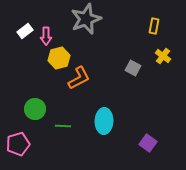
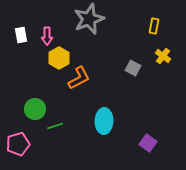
gray star: moved 3 px right
white rectangle: moved 4 px left, 4 px down; rotated 63 degrees counterclockwise
pink arrow: moved 1 px right
yellow hexagon: rotated 15 degrees counterclockwise
green line: moved 8 px left; rotated 21 degrees counterclockwise
